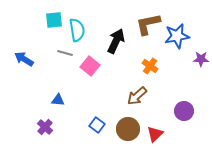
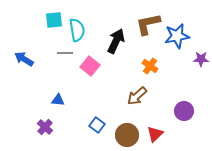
gray line: rotated 14 degrees counterclockwise
brown circle: moved 1 px left, 6 px down
